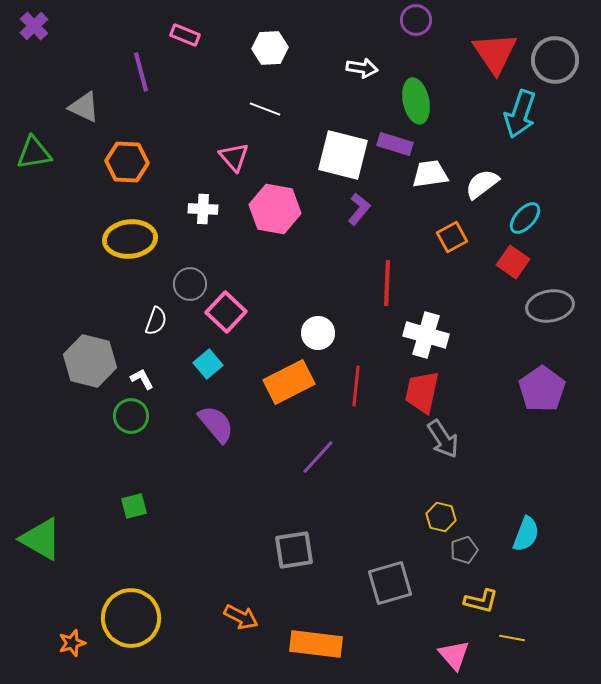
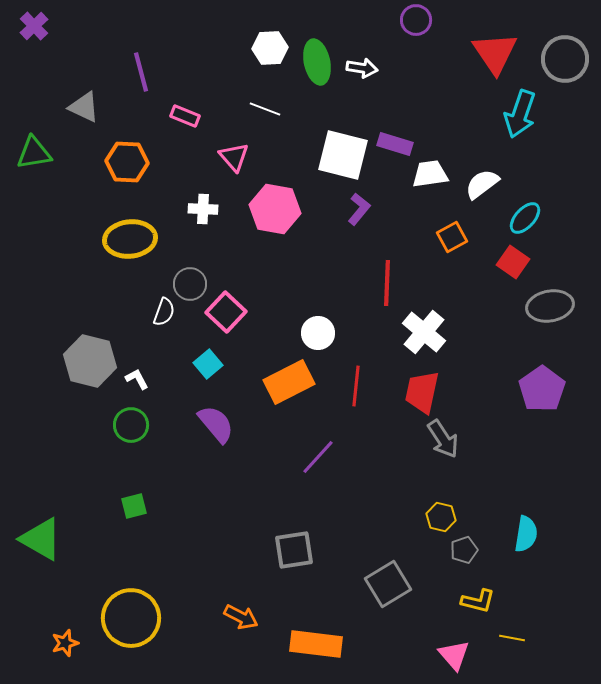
pink rectangle at (185, 35): moved 81 px down
gray circle at (555, 60): moved 10 px right, 1 px up
green ellipse at (416, 101): moved 99 px left, 39 px up
white semicircle at (156, 321): moved 8 px right, 9 px up
white cross at (426, 335): moved 2 px left, 3 px up; rotated 24 degrees clockwise
white L-shape at (142, 379): moved 5 px left
green circle at (131, 416): moved 9 px down
cyan semicircle at (526, 534): rotated 12 degrees counterclockwise
gray square at (390, 583): moved 2 px left, 1 px down; rotated 15 degrees counterclockwise
yellow L-shape at (481, 601): moved 3 px left
orange star at (72, 643): moved 7 px left
